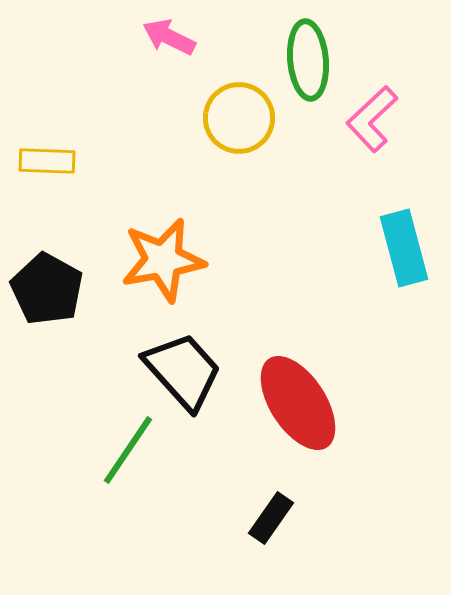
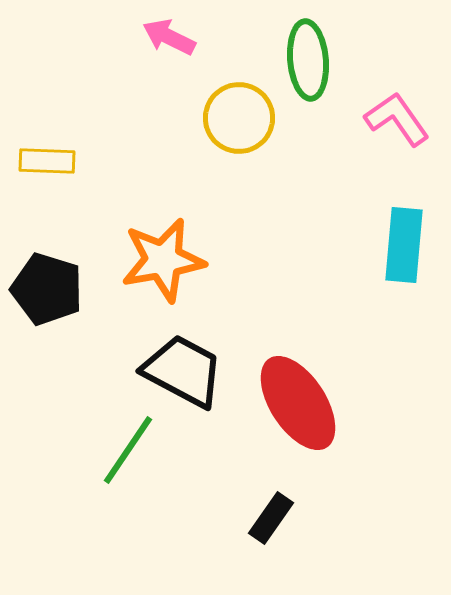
pink L-shape: moved 25 px right; rotated 98 degrees clockwise
cyan rectangle: moved 3 px up; rotated 20 degrees clockwise
black pentagon: rotated 12 degrees counterclockwise
black trapezoid: rotated 20 degrees counterclockwise
